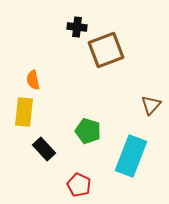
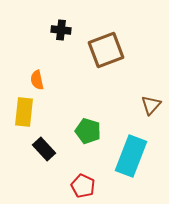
black cross: moved 16 px left, 3 px down
orange semicircle: moved 4 px right
red pentagon: moved 4 px right, 1 px down
